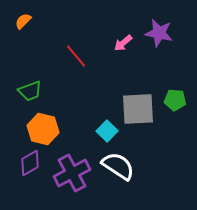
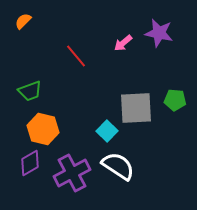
gray square: moved 2 px left, 1 px up
